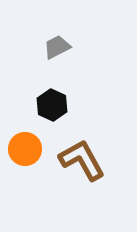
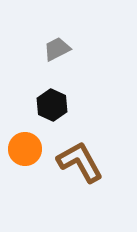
gray trapezoid: moved 2 px down
brown L-shape: moved 2 px left, 2 px down
